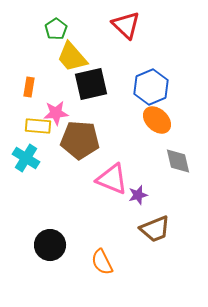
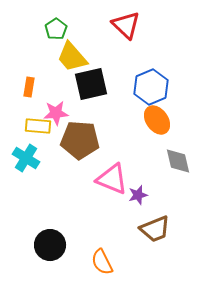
orange ellipse: rotated 12 degrees clockwise
